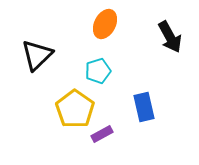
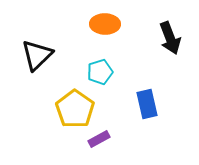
orange ellipse: rotated 64 degrees clockwise
black arrow: moved 1 px down; rotated 8 degrees clockwise
cyan pentagon: moved 2 px right, 1 px down
blue rectangle: moved 3 px right, 3 px up
purple rectangle: moved 3 px left, 5 px down
